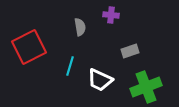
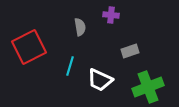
green cross: moved 2 px right
